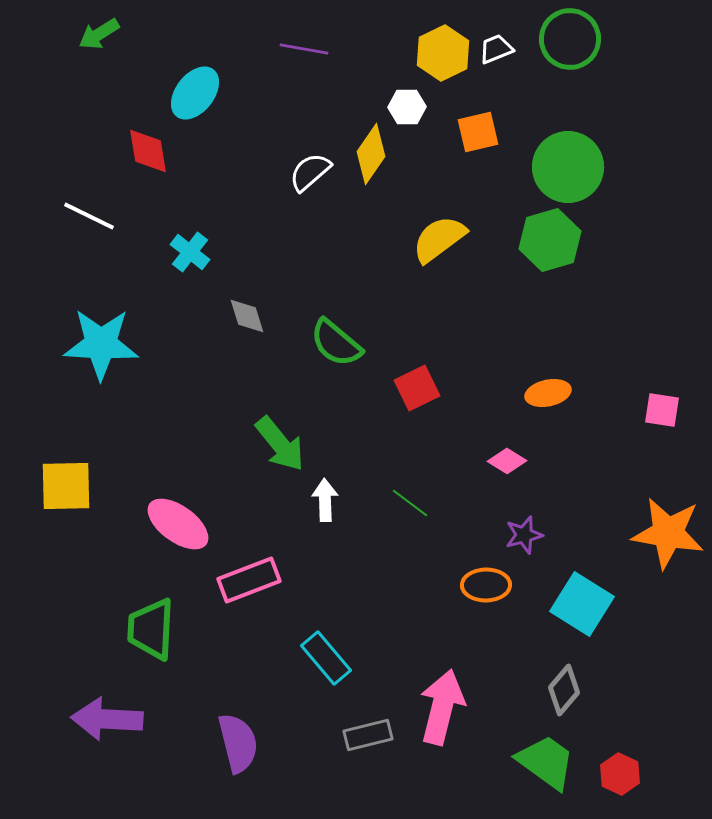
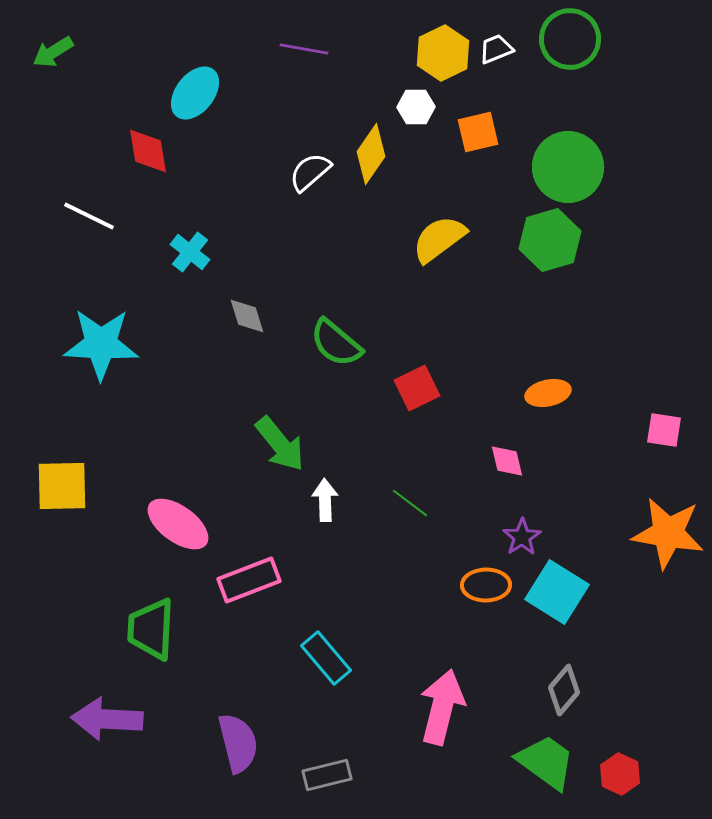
green arrow at (99, 34): moved 46 px left, 18 px down
white hexagon at (407, 107): moved 9 px right
pink square at (662, 410): moved 2 px right, 20 px down
pink diamond at (507, 461): rotated 45 degrees clockwise
yellow square at (66, 486): moved 4 px left
purple star at (524, 535): moved 2 px left, 2 px down; rotated 18 degrees counterclockwise
cyan square at (582, 604): moved 25 px left, 12 px up
gray rectangle at (368, 735): moved 41 px left, 40 px down
